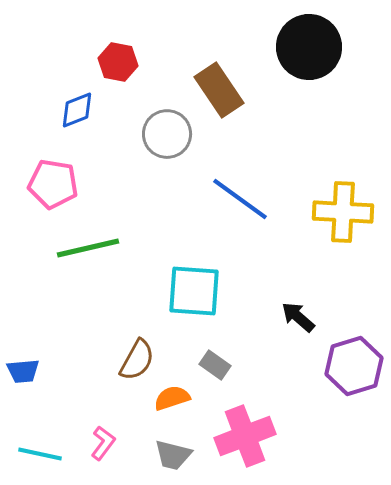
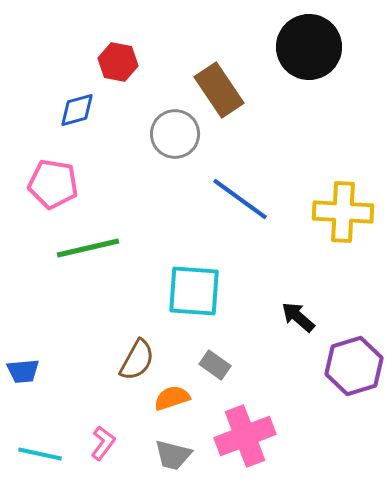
blue diamond: rotated 6 degrees clockwise
gray circle: moved 8 px right
